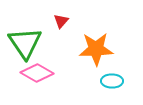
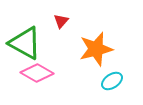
green triangle: rotated 27 degrees counterclockwise
orange star: rotated 12 degrees counterclockwise
cyan ellipse: rotated 35 degrees counterclockwise
